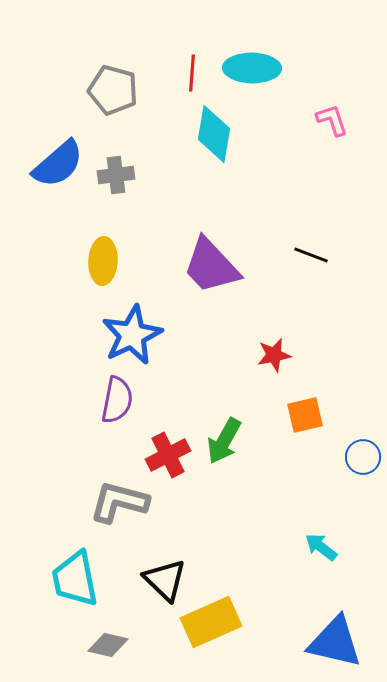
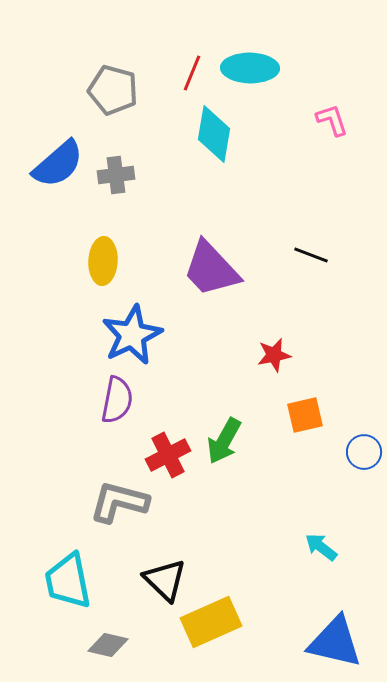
cyan ellipse: moved 2 px left
red line: rotated 18 degrees clockwise
purple trapezoid: moved 3 px down
blue circle: moved 1 px right, 5 px up
cyan trapezoid: moved 7 px left, 2 px down
